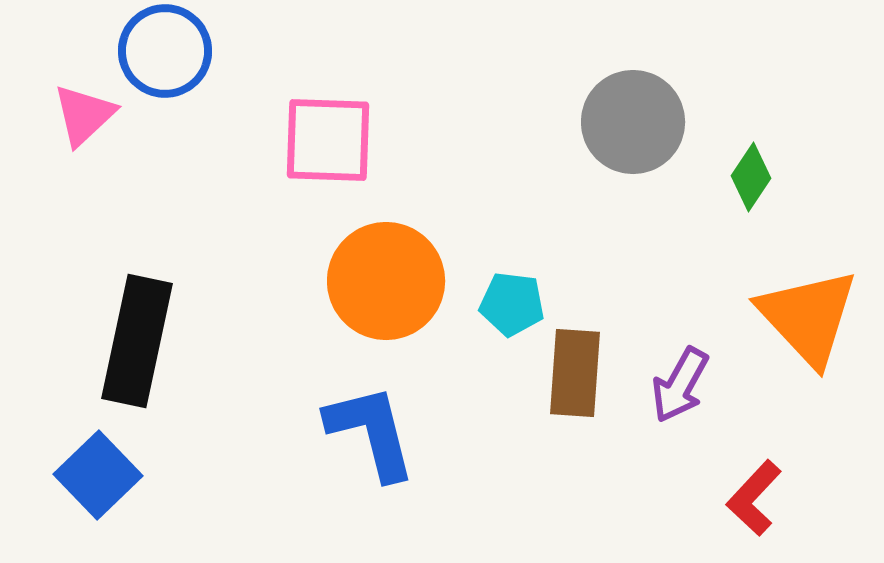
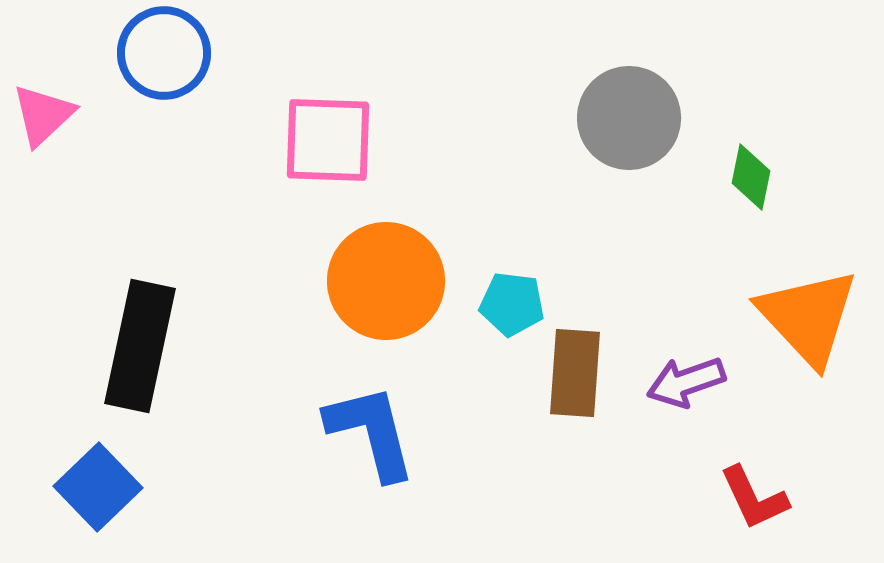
blue circle: moved 1 px left, 2 px down
pink triangle: moved 41 px left
gray circle: moved 4 px left, 4 px up
green diamond: rotated 22 degrees counterclockwise
black rectangle: moved 3 px right, 5 px down
purple arrow: moved 6 px right, 3 px up; rotated 42 degrees clockwise
blue square: moved 12 px down
red L-shape: rotated 68 degrees counterclockwise
